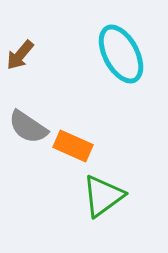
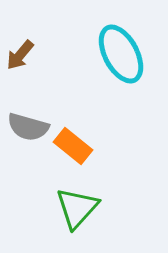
gray semicircle: rotated 18 degrees counterclockwise
orange rectangle: rotated 15 degrees clockwise
green triangle: moved 26 px left, 12 px down; rotated 12 degrees counterclockwise
